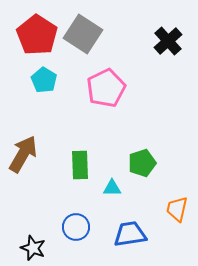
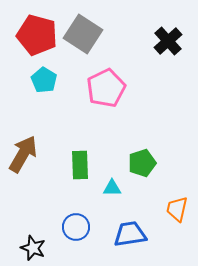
red pentagon: rotated 18 degrees counterclockwise
